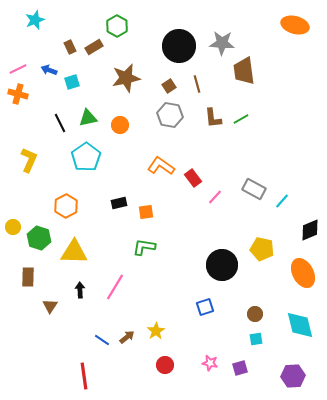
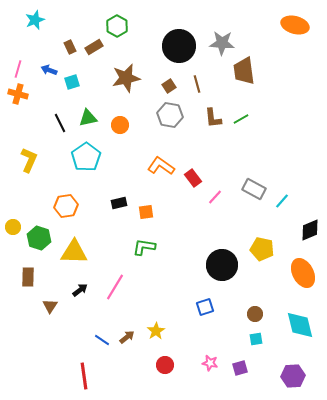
pink line at (18, 69): rotated 48 degrees counterclockwise
orange hexagon at (66, 206): rotated 20 degrees clockwise
black arrow at (80, 290): rotated 56 degrees clockwise
